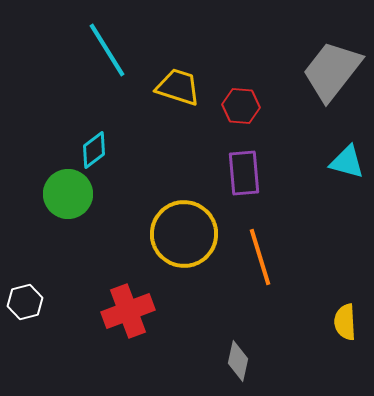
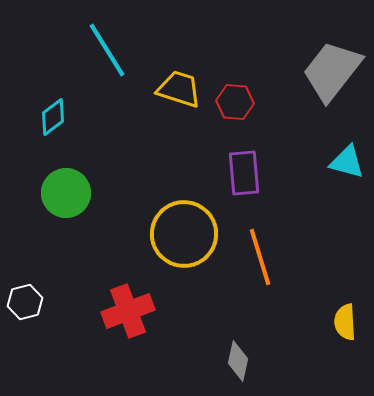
yellow trapezoid: moved 1 px right, 2 px down
red hexagon: moved 6 px left, 4 px up
cyan diamond: moved 41 px left, 33 px up
green circle: moved 2 px left, 1 px up
